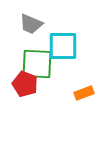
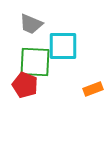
green square: moved 2 px left, 2 px up
red pentagon: moved 1 px down
orange rectangle: moved 9 px right, 4 px up
